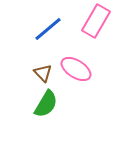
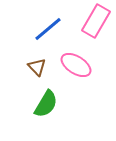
pink ellipse: moved 4 px up
brown triangle: moved 6 px left, 6 px up
